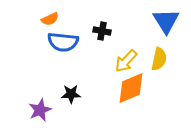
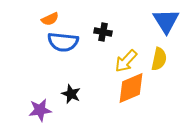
black cross: moved 1 px right, 1 px down
black star: rotated 24 degrees clockwise
purple star: rotated 15 degrees clockwise
